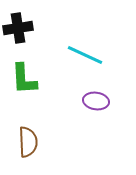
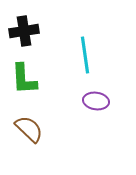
black cross: moved 6 px right, 3 px down
cyan line: rotated 57 degrees clockwise
brown semicircle: moved 1 px right, 13 px up; rotated 44 degrees counterclockwise
